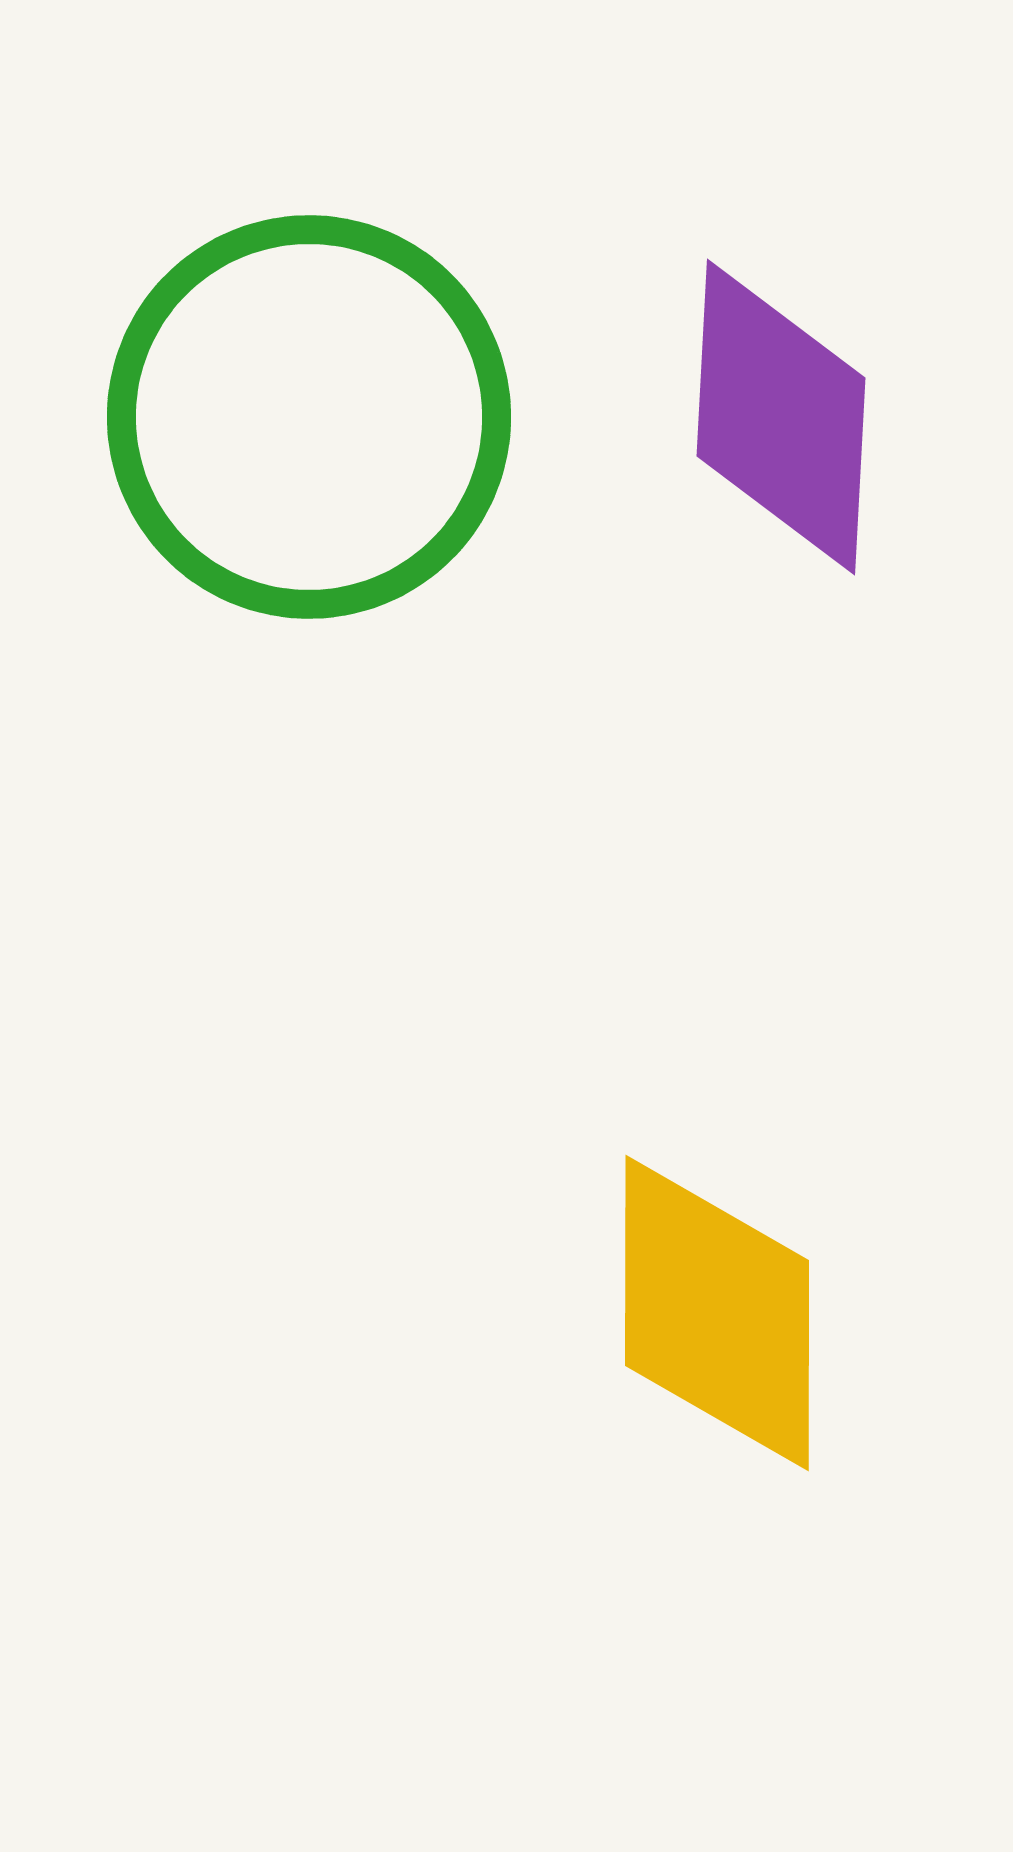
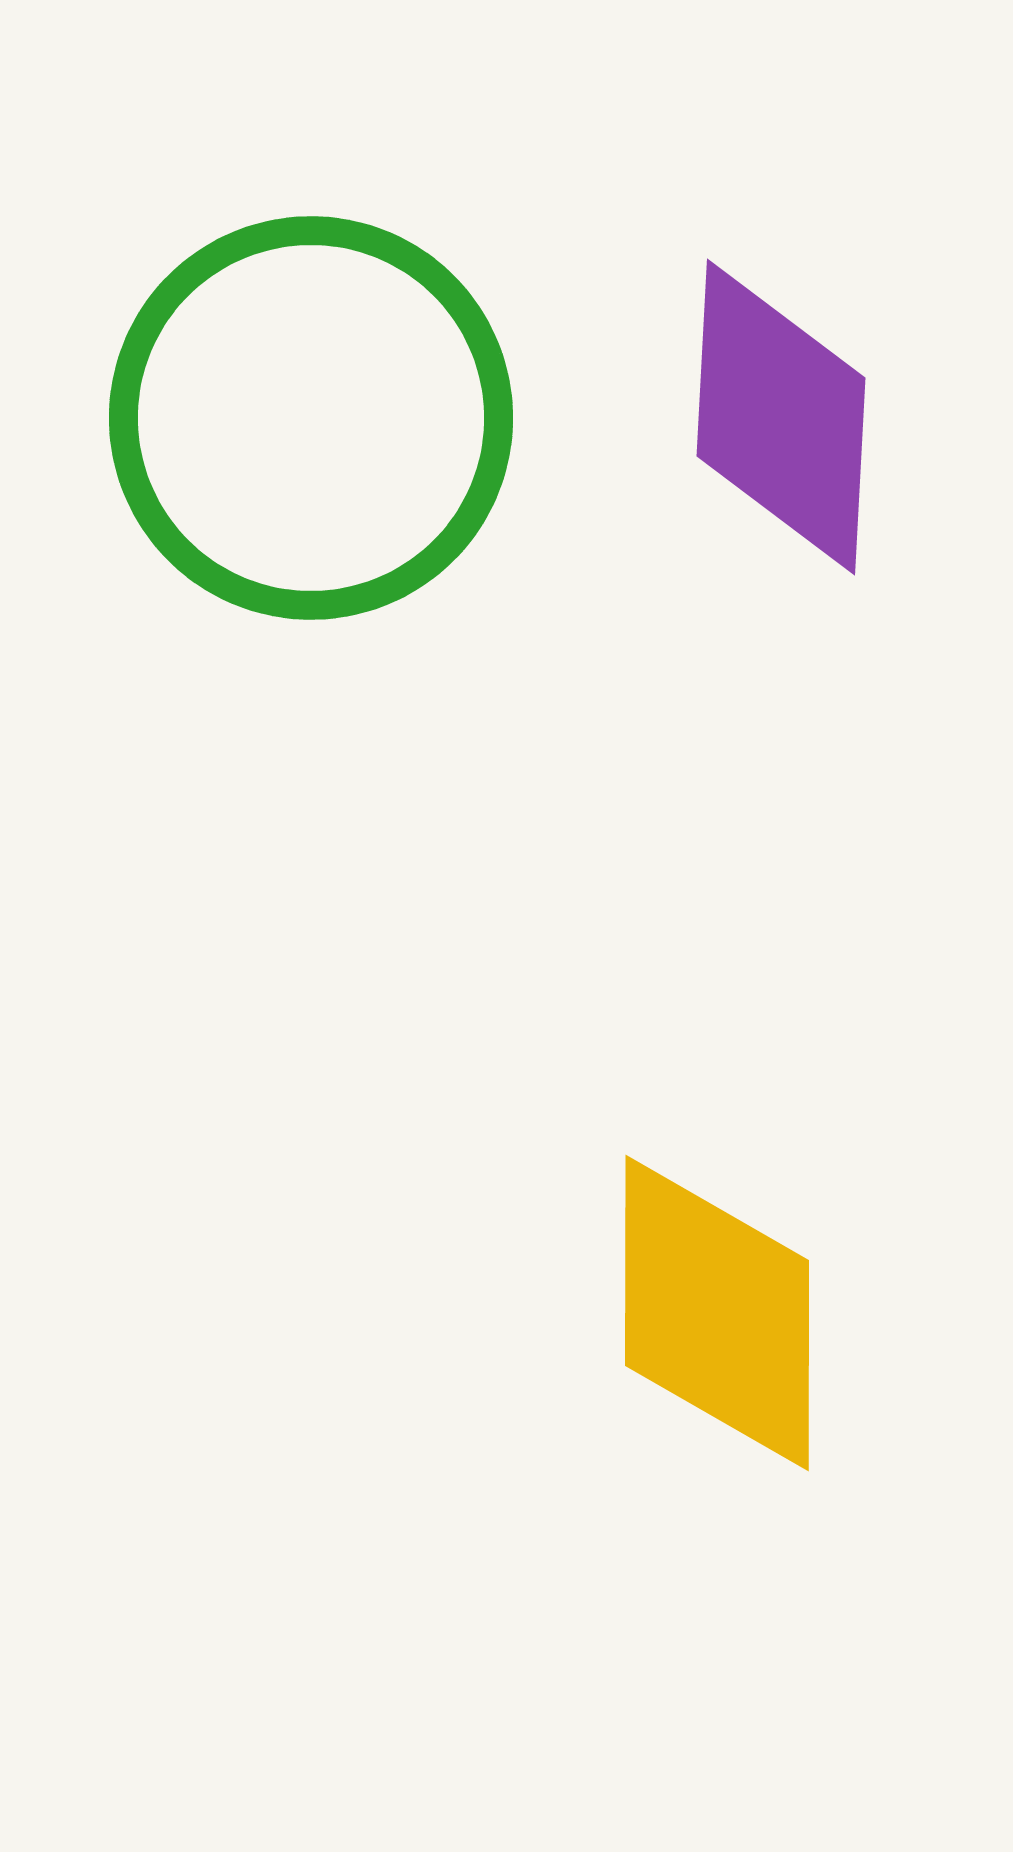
green circle: moved 2 px right, 1 px down
